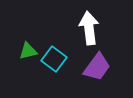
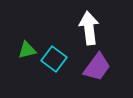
green triangle: moved 1 px left, 1 px up
